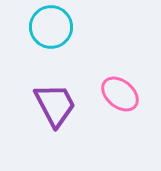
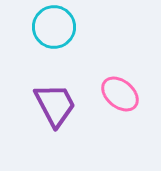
cyan circle: moved 3 px right
